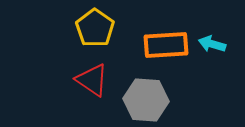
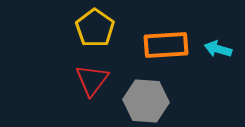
cyan arrow: moved 6 px right, 5 px down
red triangle: rotated 33 degrees clockwise
gray hexagon: moved 1 px down
